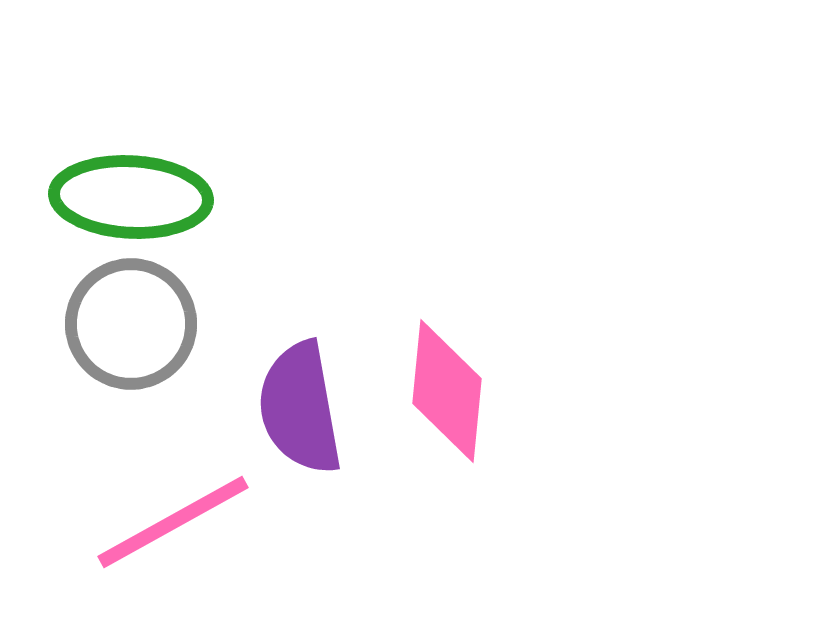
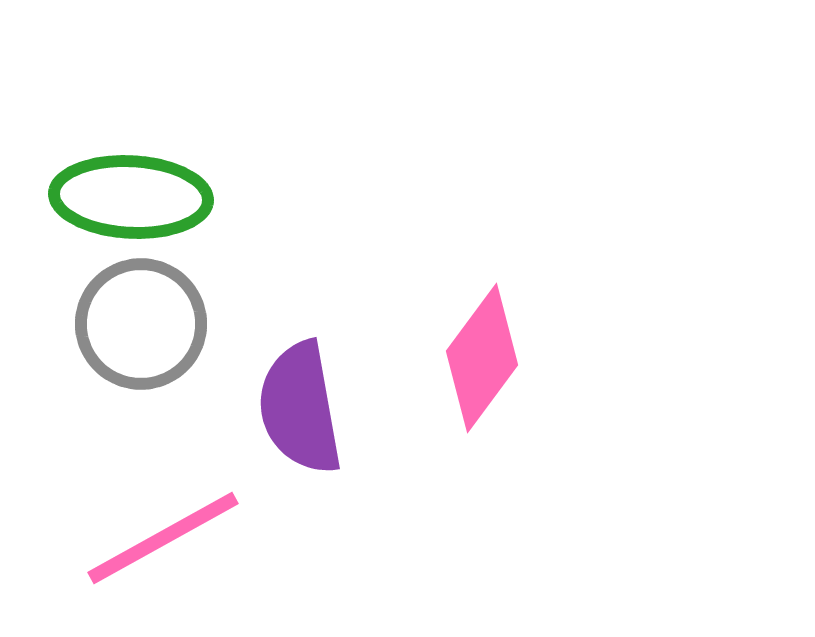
gray circle: moved 10 px right
pink diamond: moved 35 px right, 33 px up; rotated 31 degrees clockwise
pink line: moved 10 px left, 16 px down
